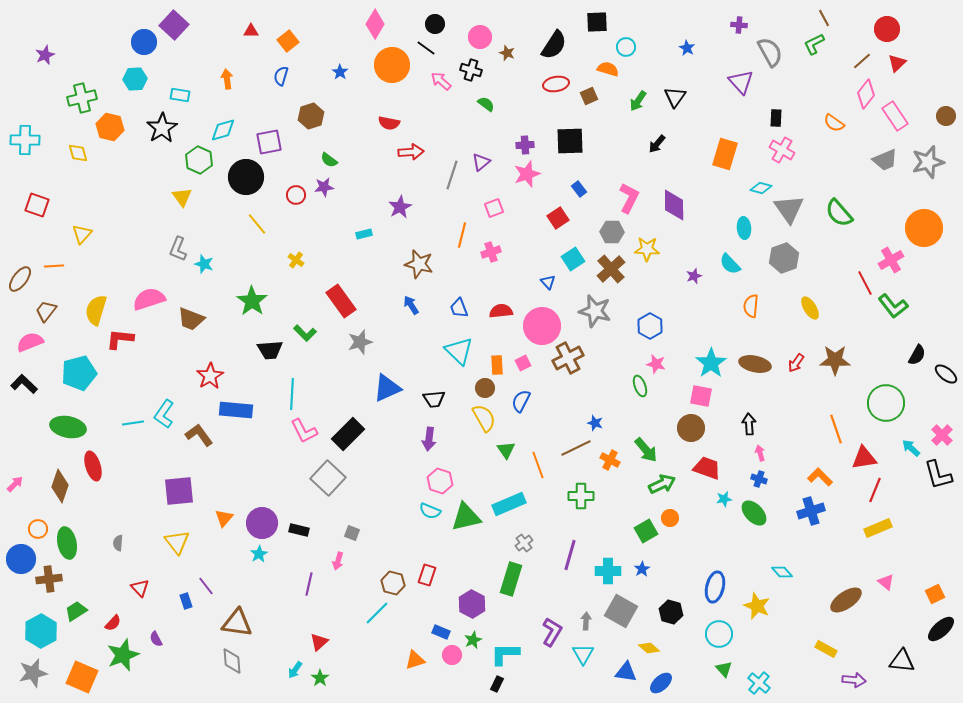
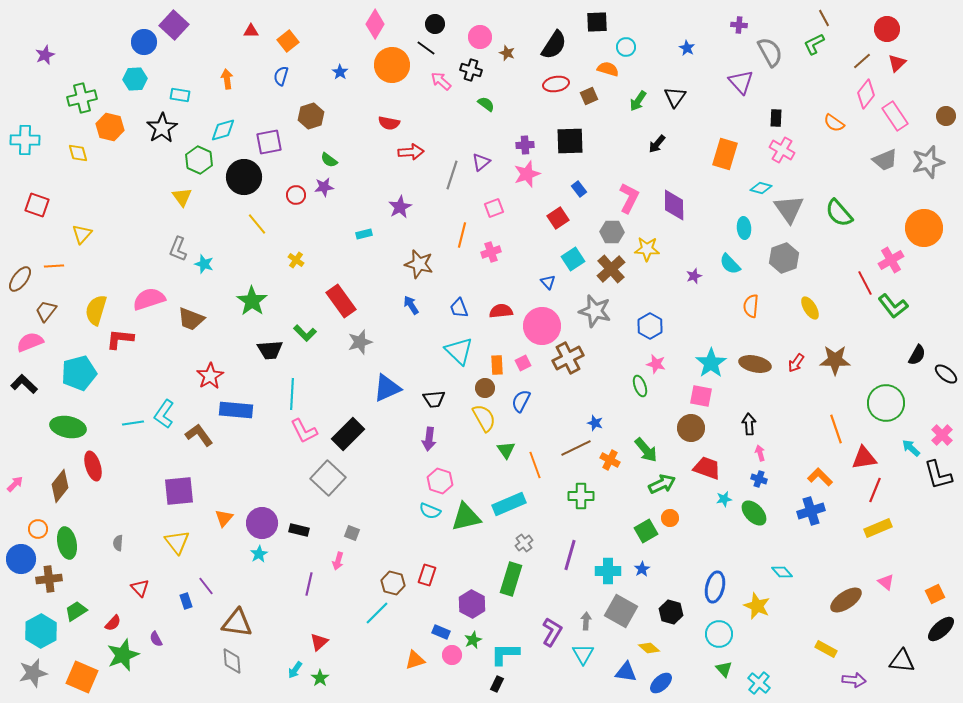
black circle at (246, 177): moved 2 px left
orange line at (538, 465): moved 3 px left
brown diamond at (60, 486): rotated 20 degrees clockwise
